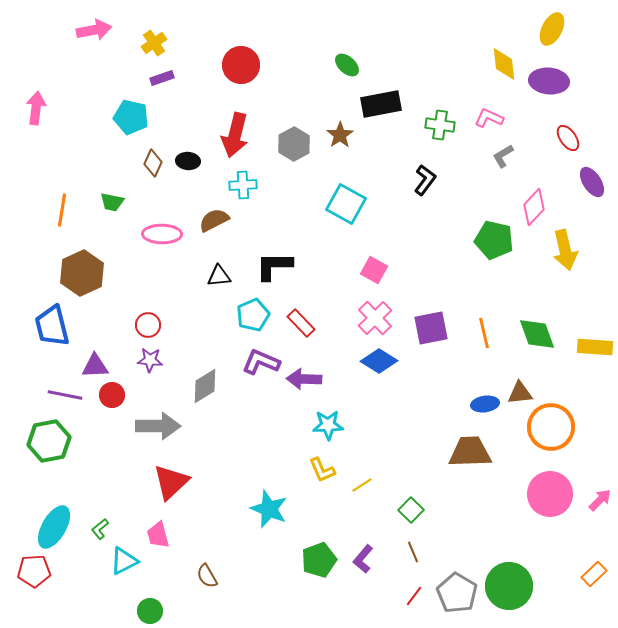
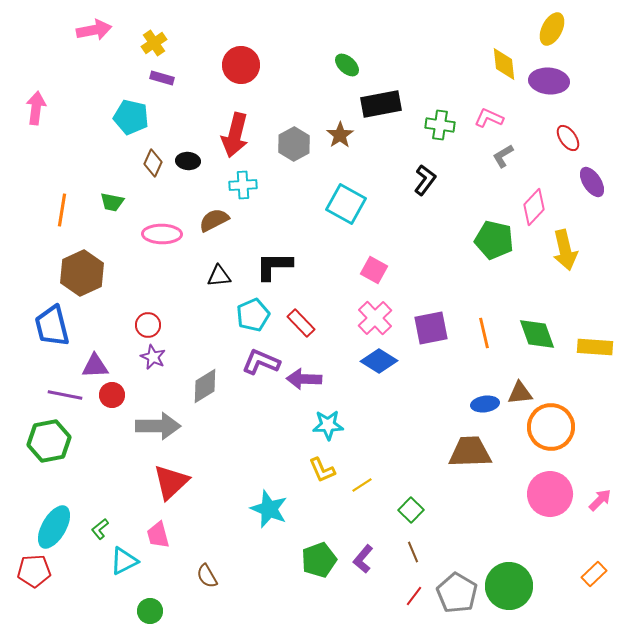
purple rectangle at (162, 78): rotated 35 degrees clockwise
purple star at (150, 360): moved 3 px right, 3 px up; rotated 20 degrees clockwise
